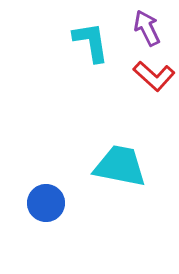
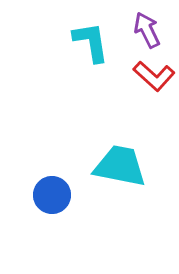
purple arrow: moved 2 px down
blue circle: moved 6 px right, 8 px up
